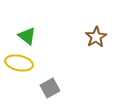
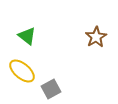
yellow ellipse: moved 3 px right, 8 px down; rotated 28 degrees clockwise
gray square: moved 1 px right, 1 px down
